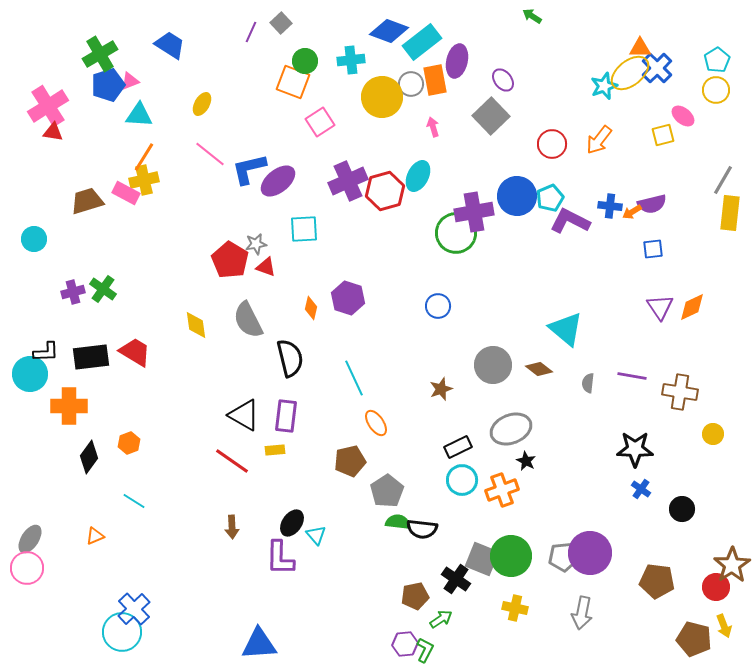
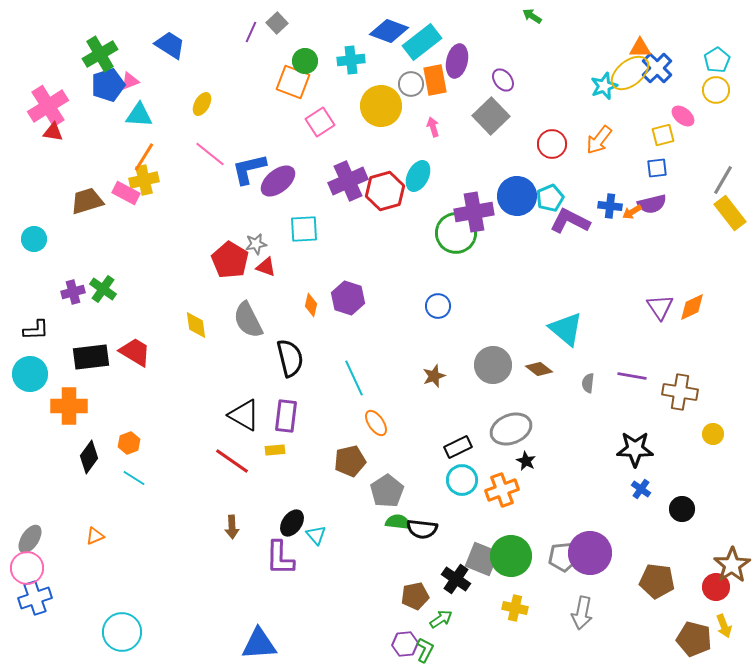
gray square at (281, 23): moved 4 px left
yellow circle at (382, 97): moved 1 px left, 9 px down
yellow rectangle at (730, 213): rotated 44 degrees counterclockwise
blue square at (653, 249): moved 4 px right, 81 px up
orange diamond at (311, 308): moved 3 px up
black L-shape at (46, 352): moved 10 px left, 22 px up
brown star at (441, 389): moved 7 px left, 13 px up
cyan line at (134, 501): moved 23 px up
blue cross at (134, 609): moved 99 px left, 11 px up; rotated 24 degrees clockwise
